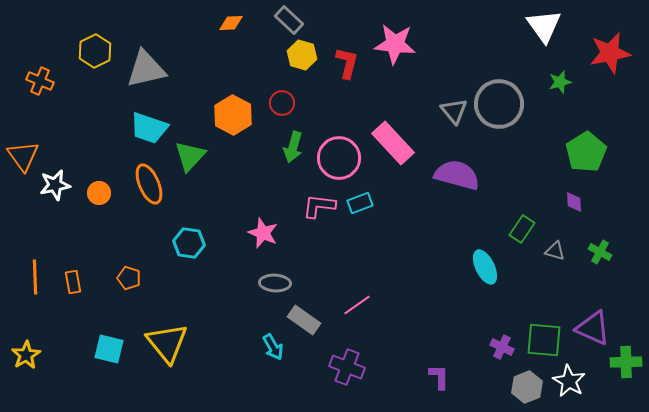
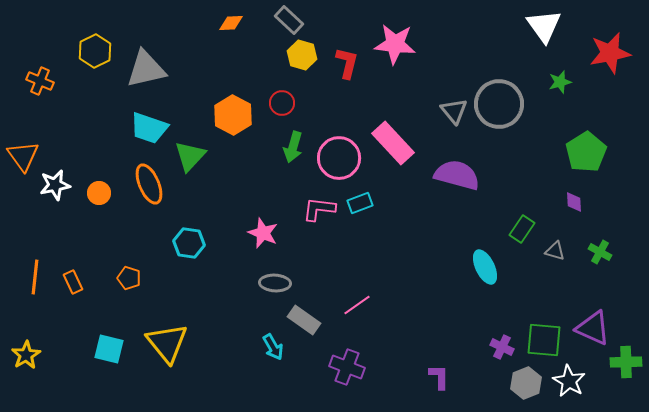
pink L-shape at (319, 206): moved 3 px down
orange line at (35, 277): rotated 8 degrees clockwise
orange rectangle at (73, 282): rotated 15 degrees counterclockwise
gray hexagon at (527, 387): moved 1 px left, 4 px up
